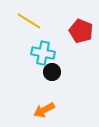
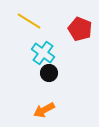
red pentagon: moved 1 px left, 2 px up
cyan cross: rotated 25 degrees clockwise
black circle: moved 3 px left, 1 px down
